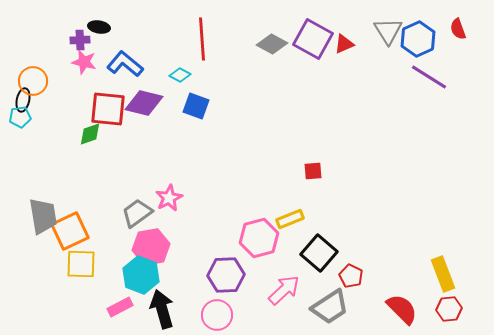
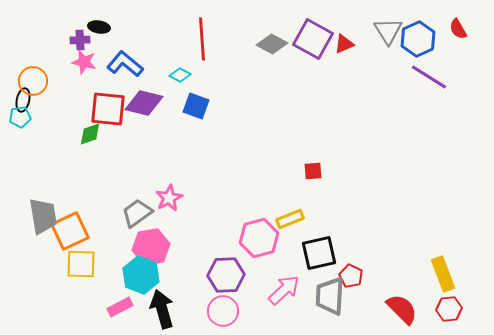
red semicircle at (458, 29): rotated 10 degrees counterclockwise
black square at (319, 253): rotated 36 degrees clockwise
gray trapezoid at (330, 307): moved 11 px up; rotated 126 degrees clockwise
pink circle at (217, 315): moved 6 px right, 4 px up
